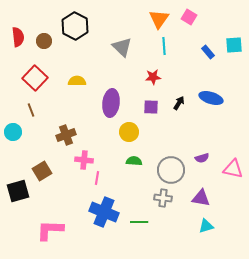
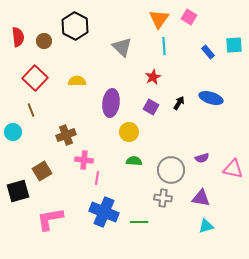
red star: rotated 21 degrees counterclockwise
purple square: rotated 28 degrees clockwise
pink L-shape: moved 11 px up; rotated 12 degrees counterclockwise
